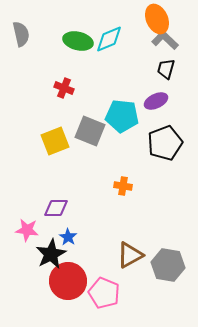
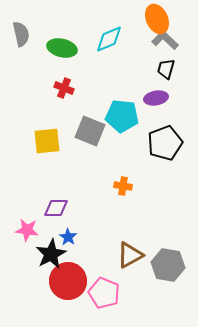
green ellipse: moved 16 px left, 7 px down
purple ellipse: moved 3 px up; rotated 15 degrees clockwise
yellow square: moved 8 px left; rotated 16 degrees clockwise
